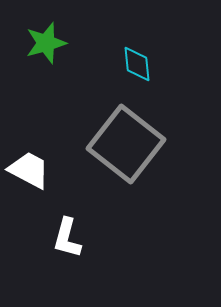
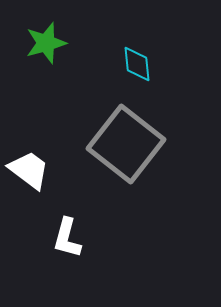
white trapezoid: rotated 9 degrees clockwise
